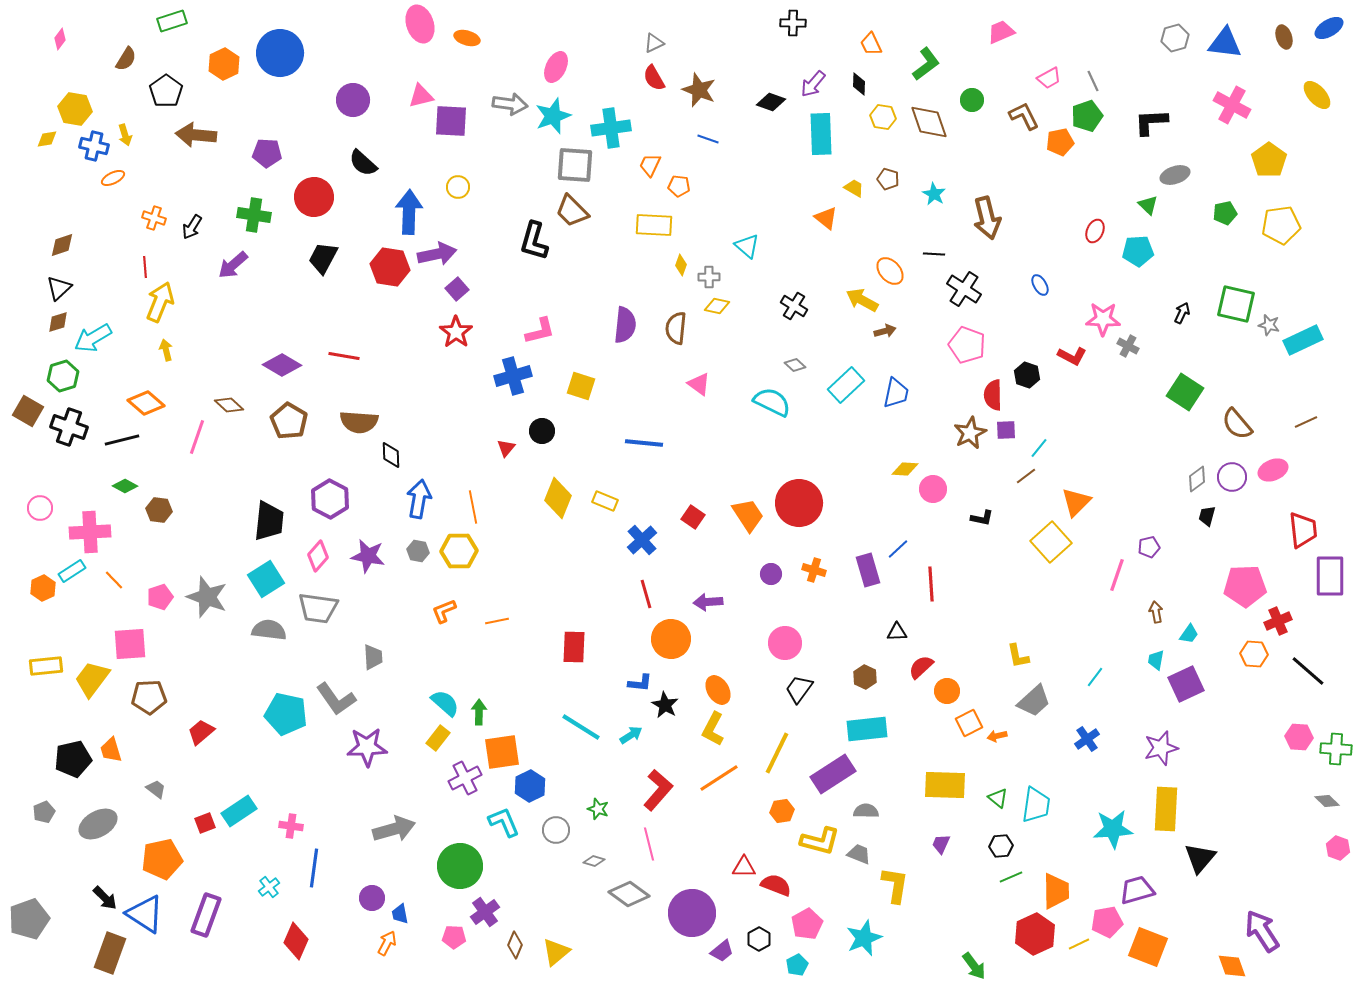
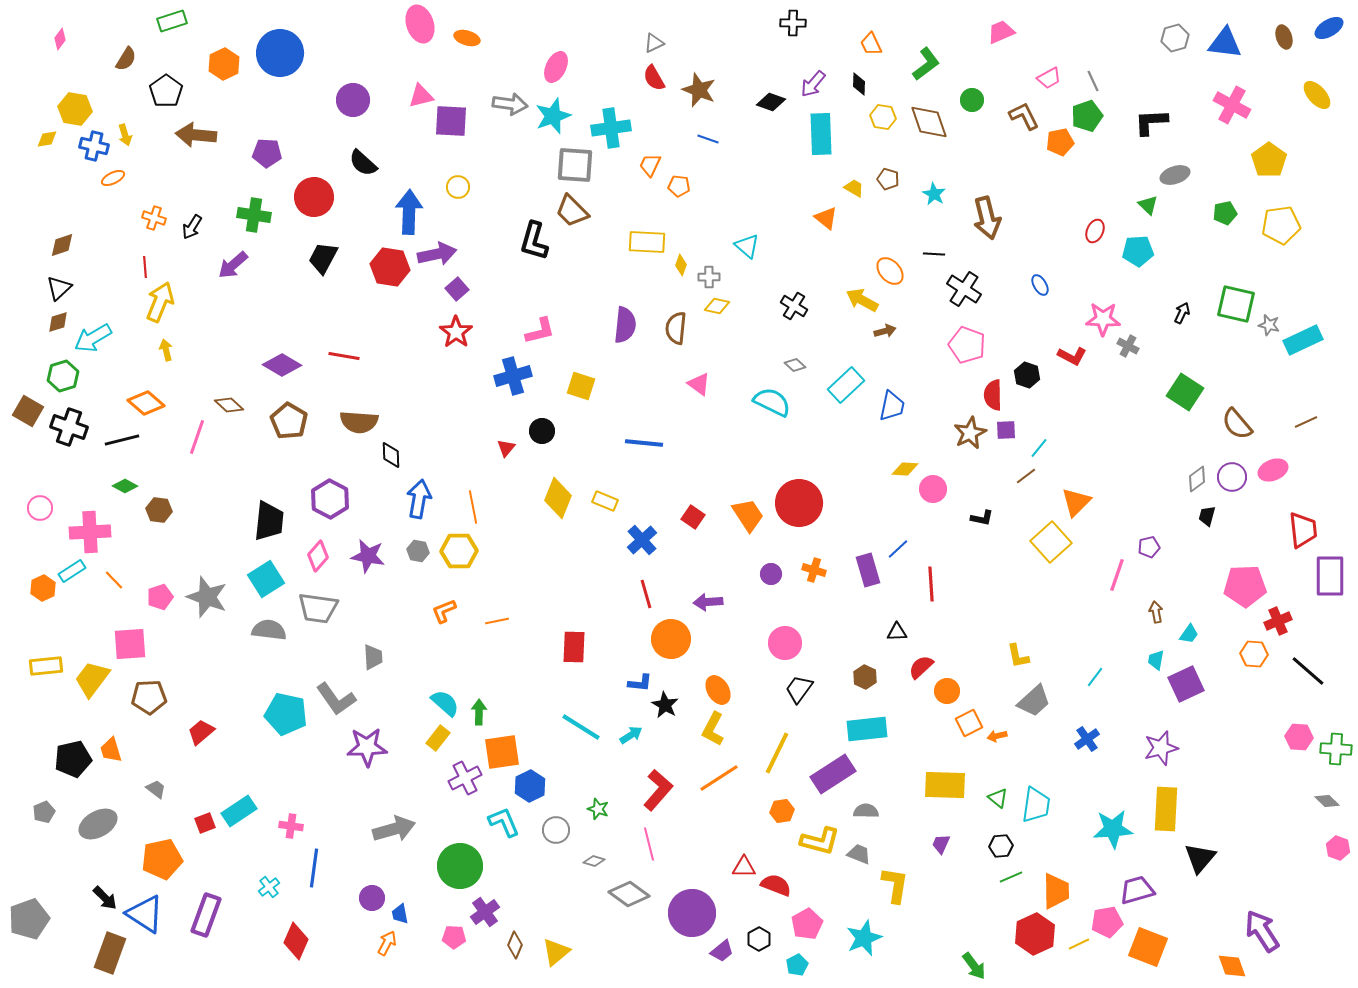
yellow rectangle at (654, 225): moved 7 px left, 17 px down
blue trapezoid at (896, 393): moved 4 px left, 13 px down
